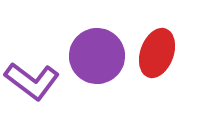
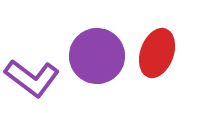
purple L-shape: moved 3 px up
